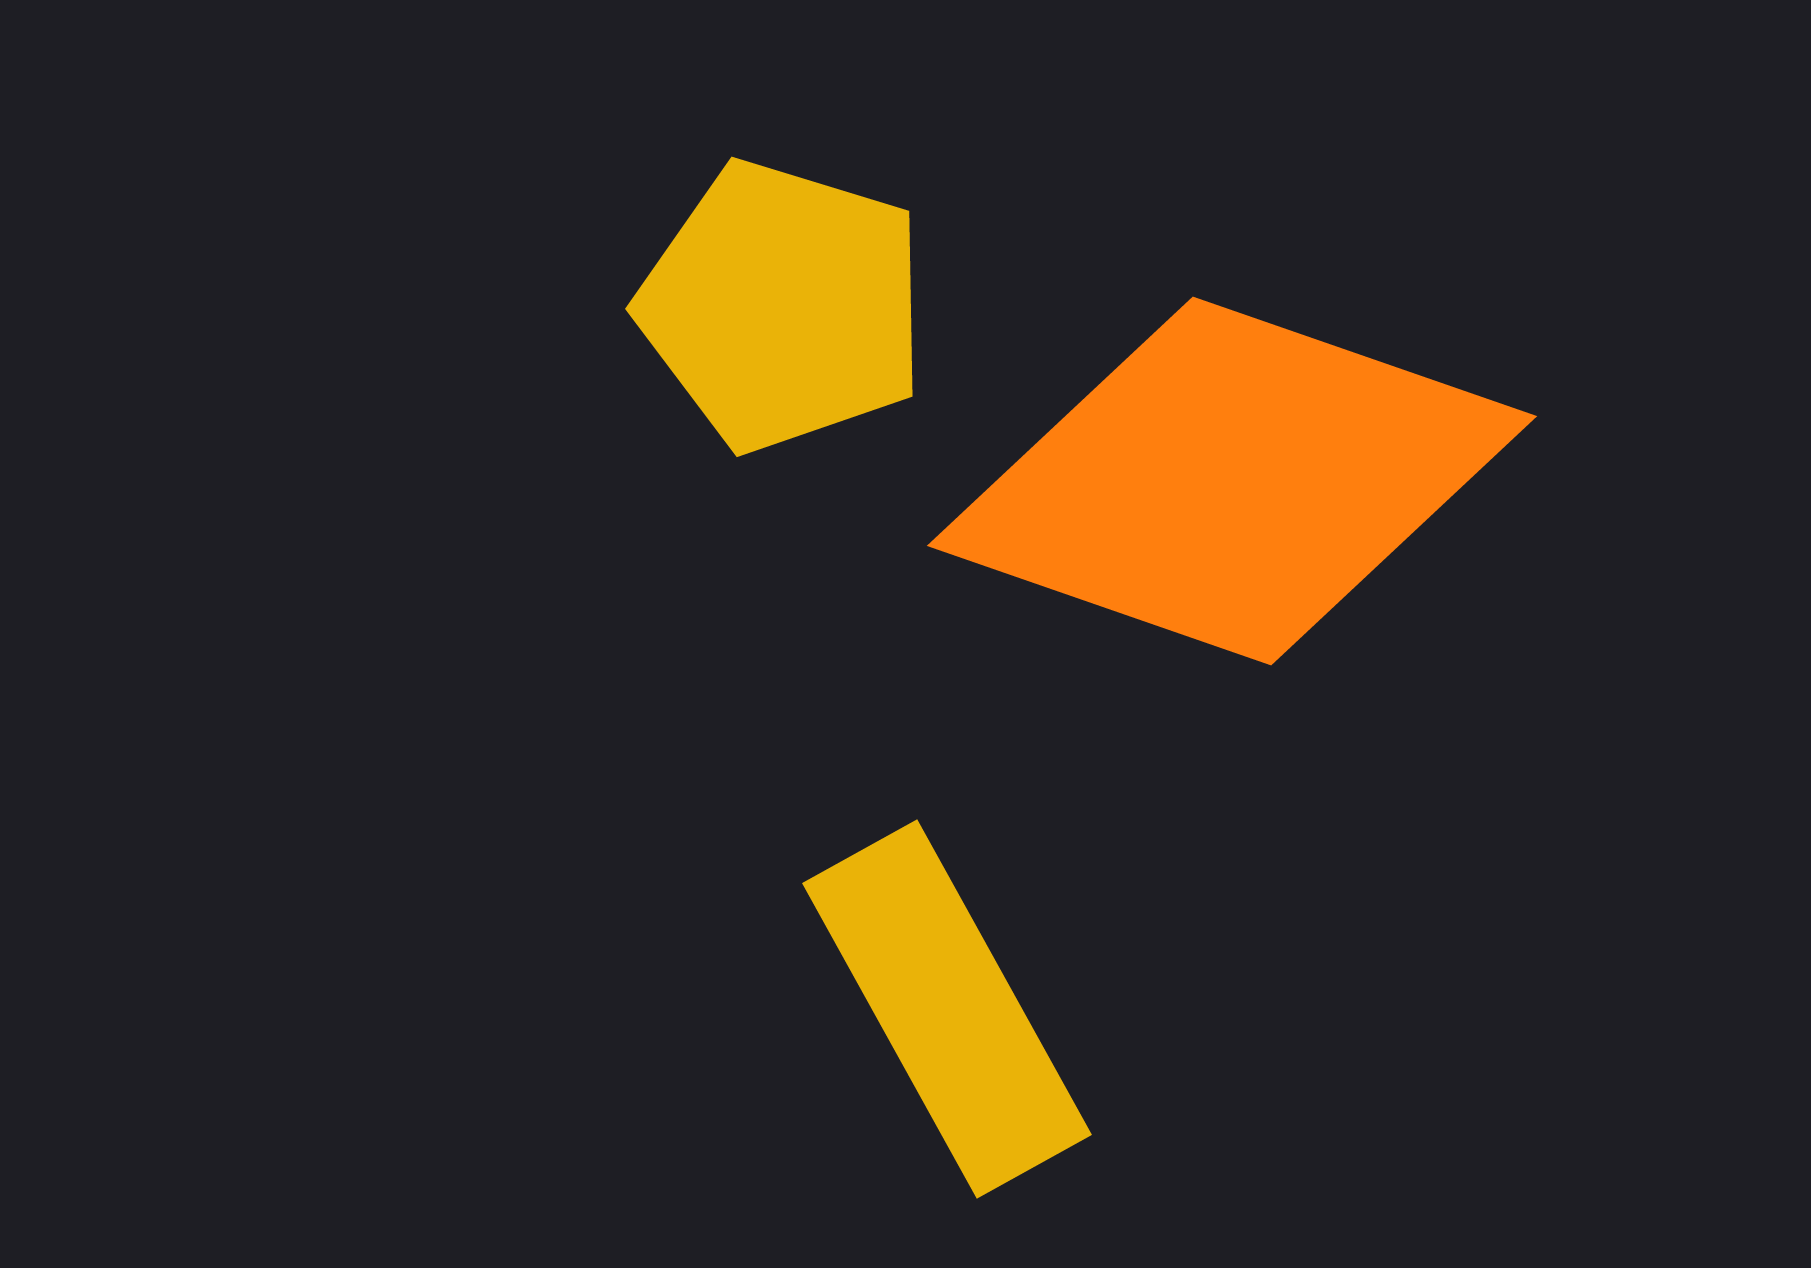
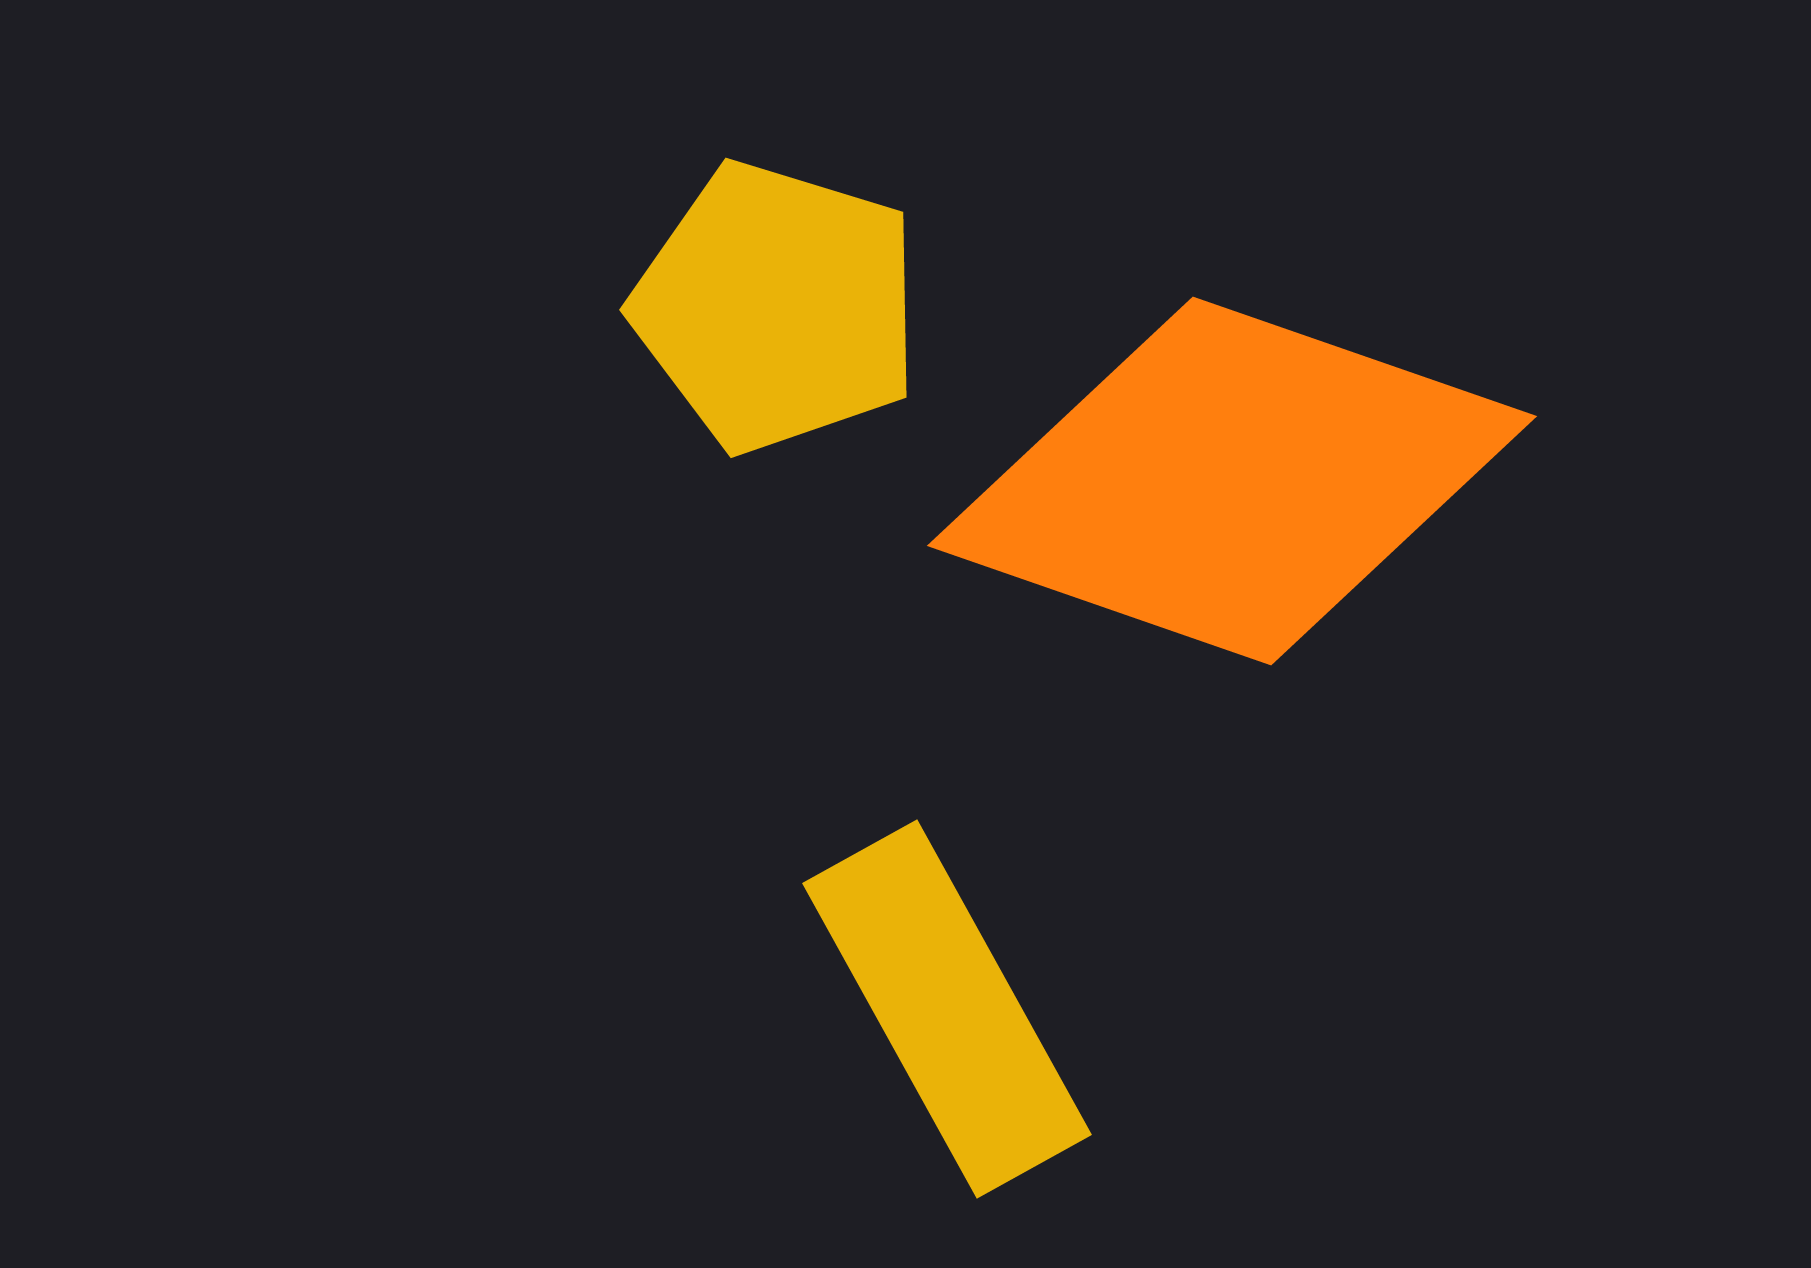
yellow pentagon: moved 6 px left, 1 px down
